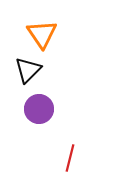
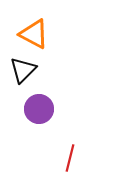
orange triangle: moved 8 px left; rotated 28 degrees counterclockwise
black triangle: moved 5 px left
